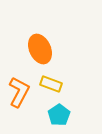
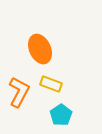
cyan pentagon: moved 2 px right
